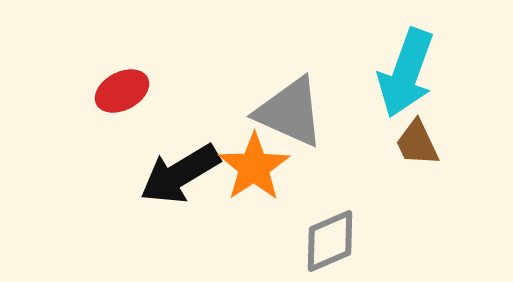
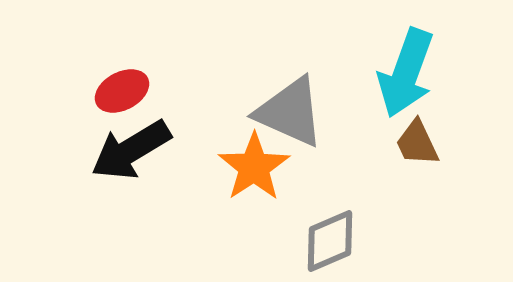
black arrow: moved 49 px left, 24 px up
